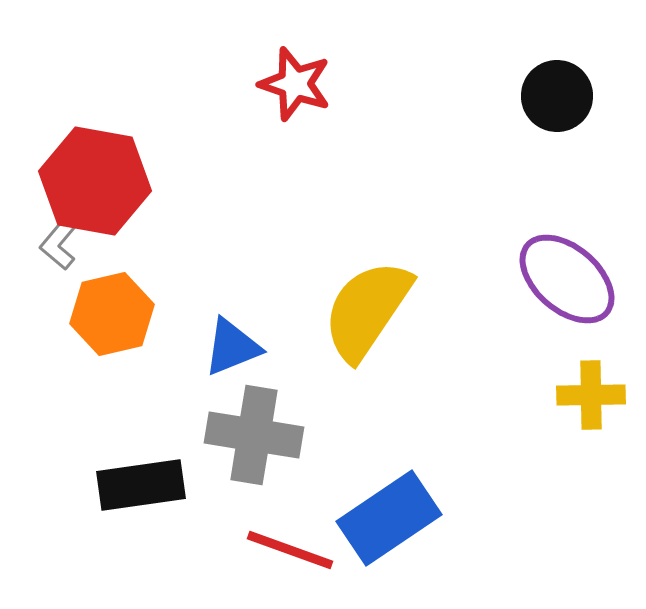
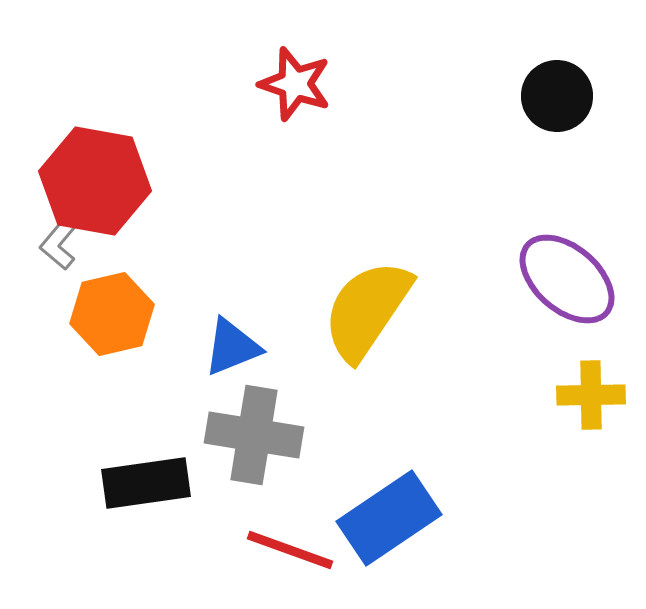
black rectangle: moved 5 px right, 2 px up
